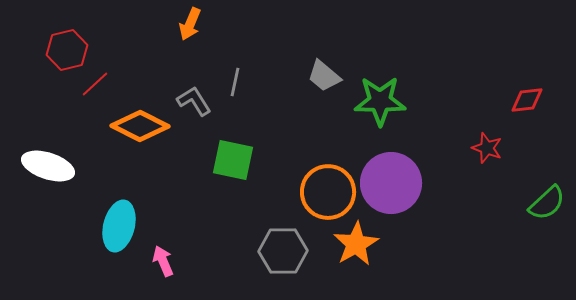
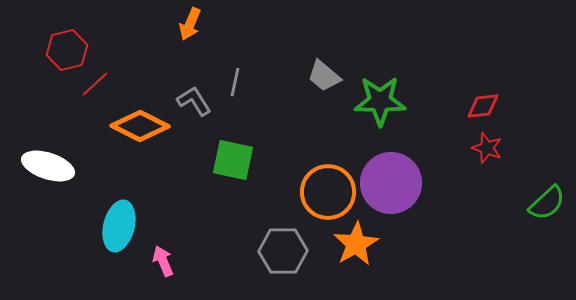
red diamond: moved 44 px left, 6 px down
